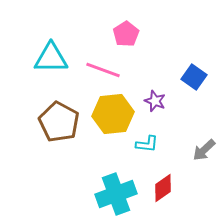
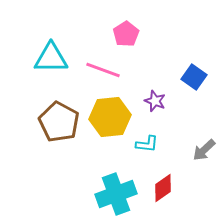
yellow hexagon: moved 3 px left, 3 px down
